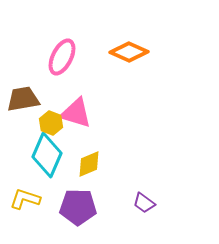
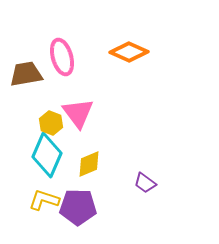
pink ellipse: rotated 42 degrees counterclockwise
brown trapezoid: moved 3 px right, 25 px up
pink triangle: moved 2 px right; rotated 36 degrees clockwise
yellow L-shape: moved 19 px right, 1 px down
purple trapezoid: moved 1 px right, 20 px up
